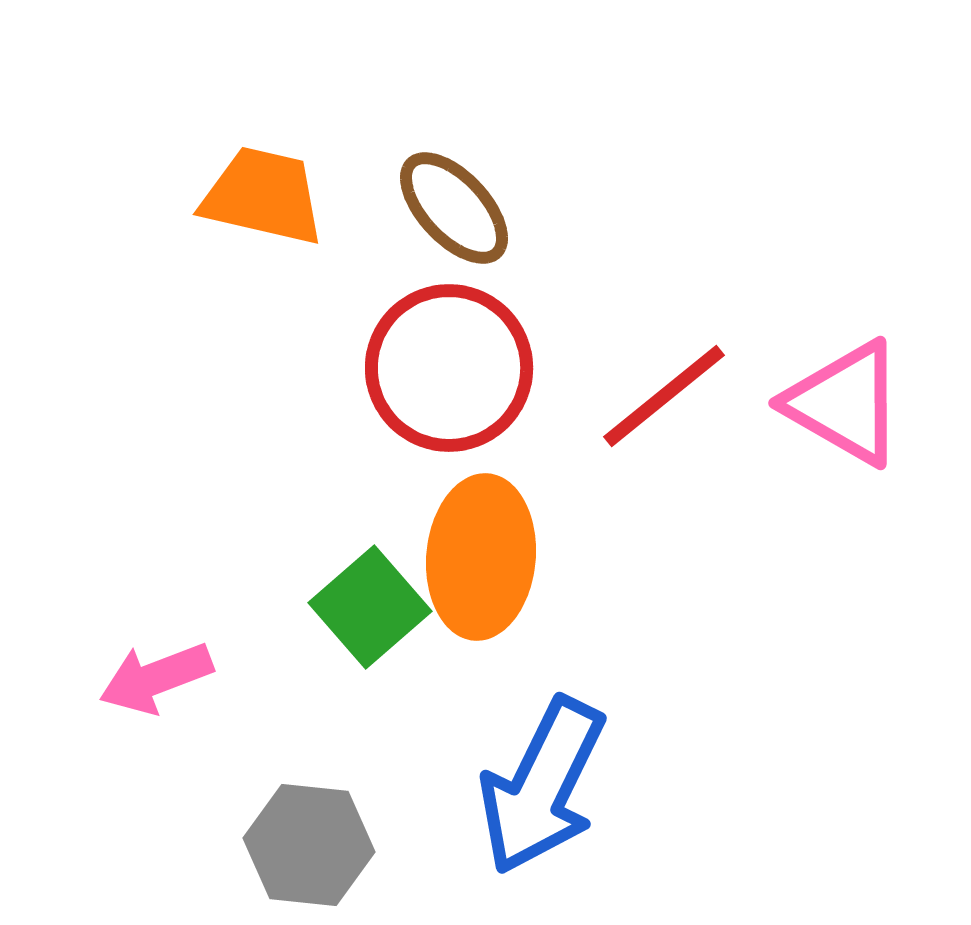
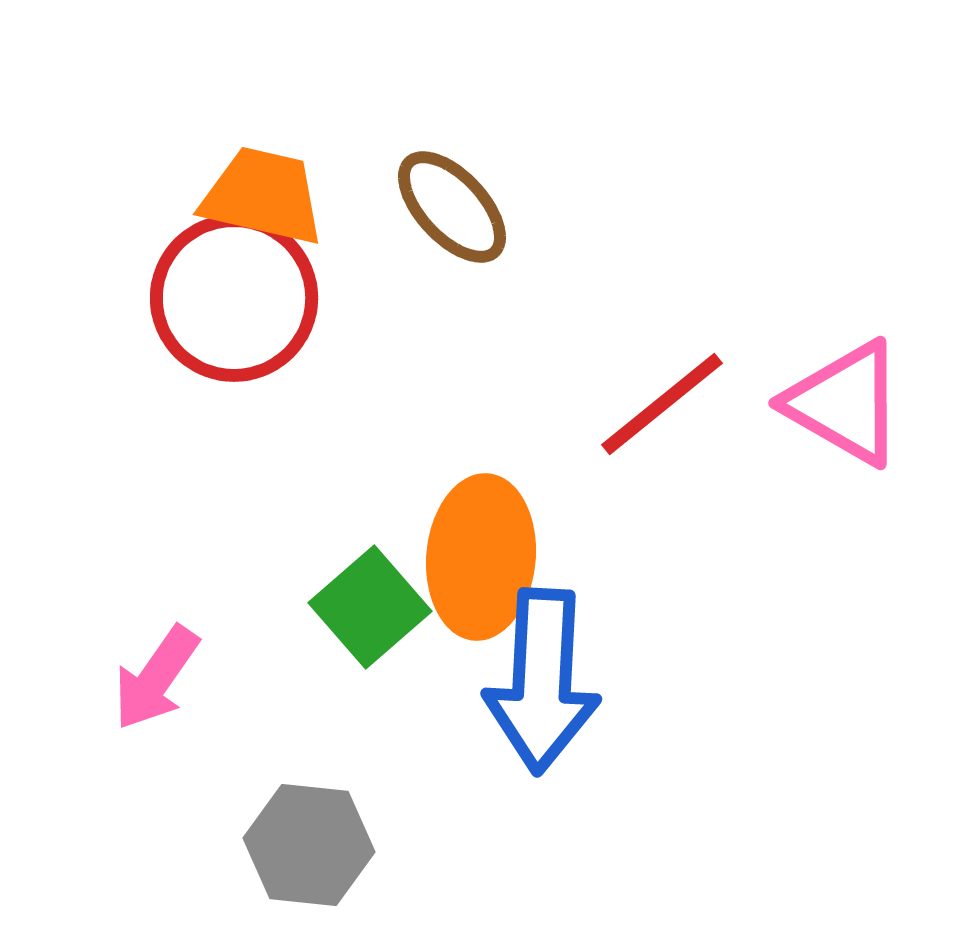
brown ellipse: moved 2 px left, 1 px up
red circle: moved 215 px left, 70 px up
red line: moved 2 px left, 8 px down
pink arrow: rotated 34 degrees counterclockwise
blue arrow: moved 105 px up; rotated 23 degrees counterclockwise
